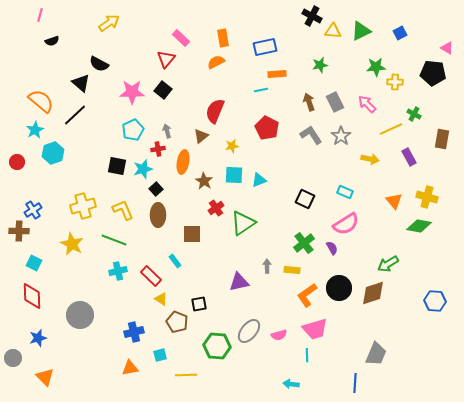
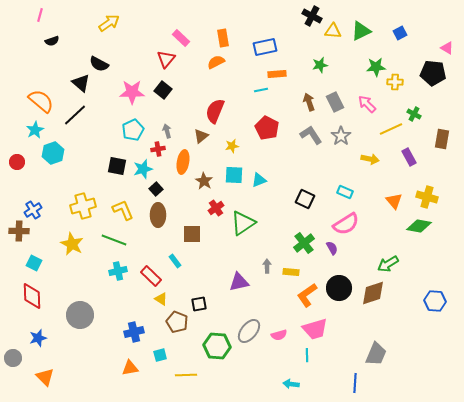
yellow rectangle at (292, 270): moved 1 px left, 2 px down
